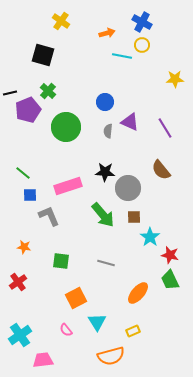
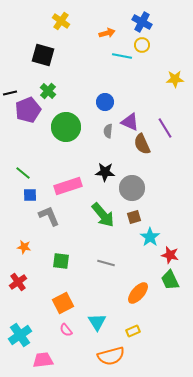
brown semicircle: moved 19 px left, 26 px up; rotated 15 degrees clockwise
gray circle: moved 4 px right
brown square: rotated 16 degrees counterclockwise
orange square: moved 13 px left, 5 px down
